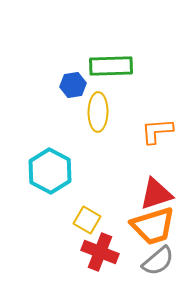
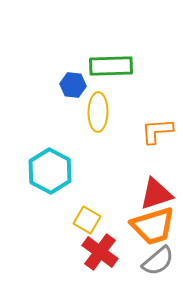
blue hexagon: rotated 15 degrees clockwise
red cross: rotated 15 degrees clockwise
